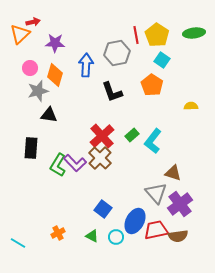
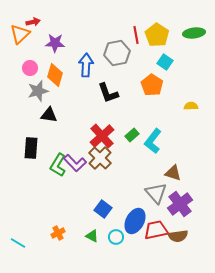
cyan square: moved 3 px right, 2 px down
black L-shape: moved 4 px left, 1 px down
